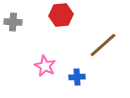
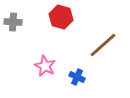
red hexagon: moved 2 px down; rotated 20 degrees clockwise
blue cross: rotated 28 degrees clockwise
